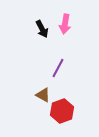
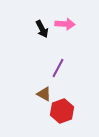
pink arrow: rotated 96 degrees counterclockwise
brown triangle: moved 1 px right, 1 px up
